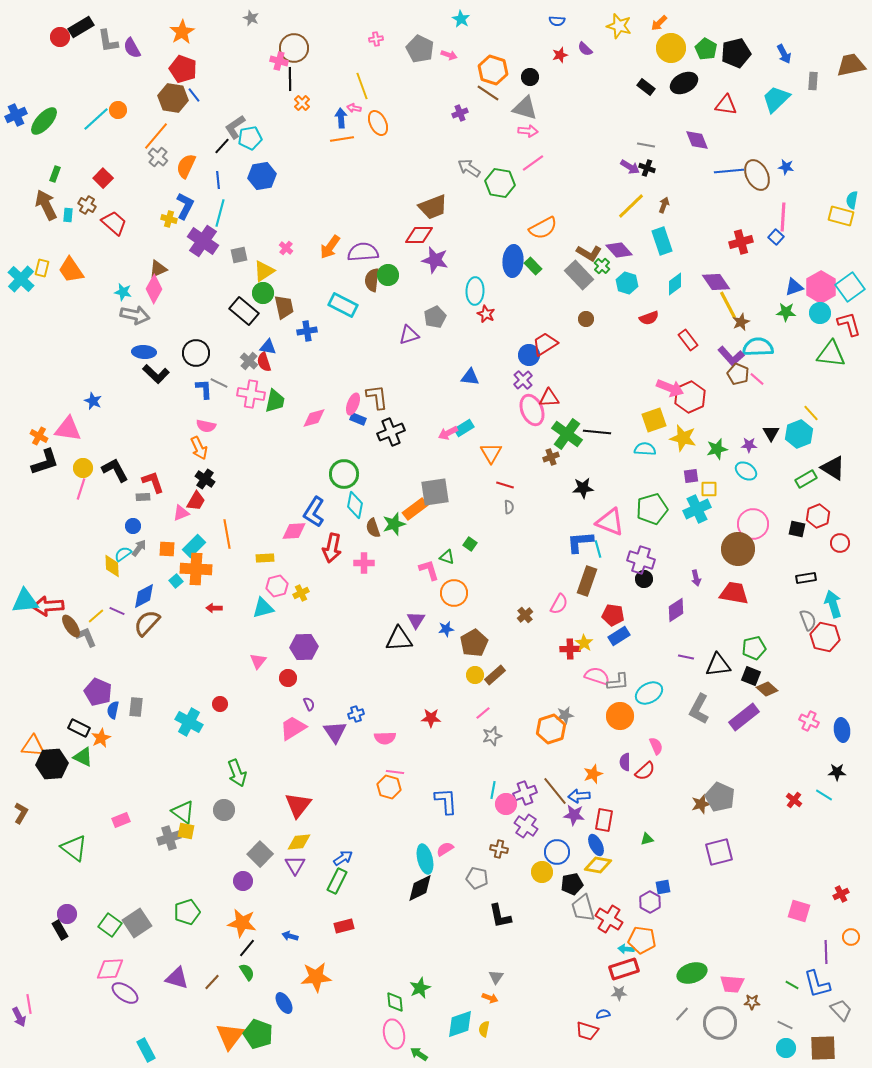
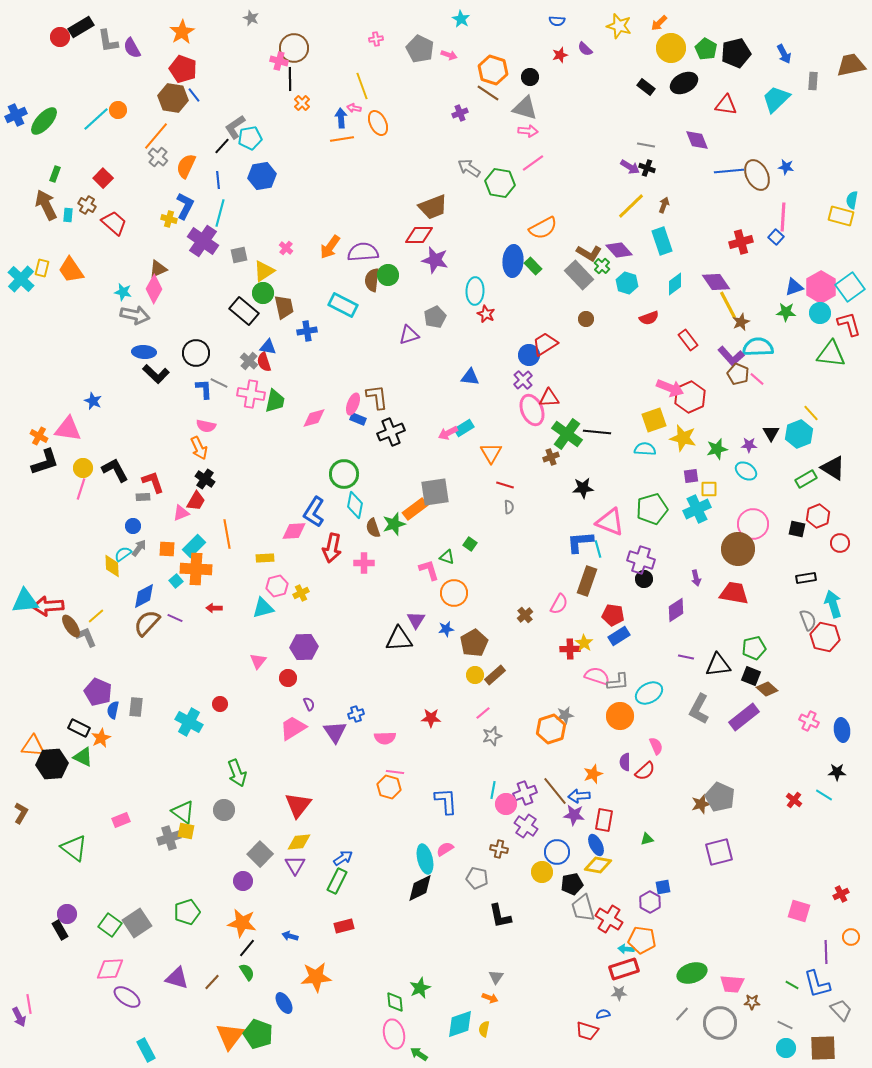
purple line at (117, 611): moved 58 px right, 7 px down
purple ellipse at (125, 993): moved 2 px right, 4 px down
